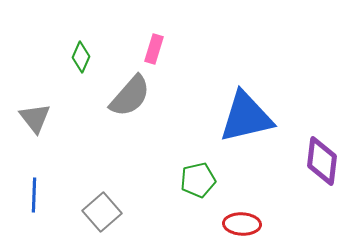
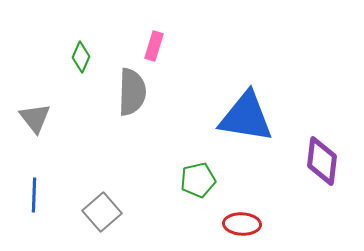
pink rectangle: moved 3 px up
gray semicircle: moved 2 px right, 4 px up; rotated 39 degrees counterclockwise
blue triangle: rotated 22 degrees clockwise
